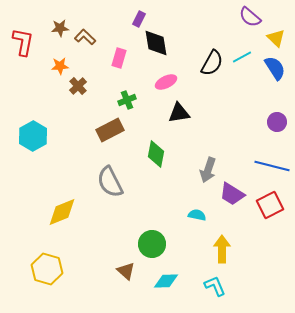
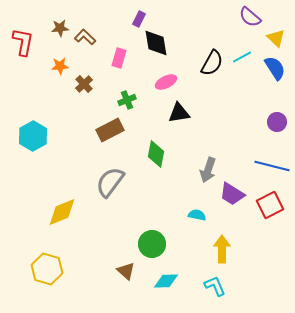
brown cross: moved 6 px right, 2 px up
gray semicircle: rotated 64 degrees clockwise
